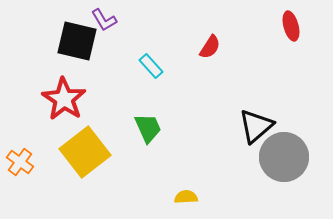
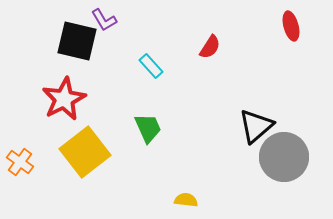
red star: rotated 12 degrees clockwise
yellow semicircle: moved 3 px down; rotated 10 degrees clockwise
